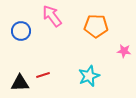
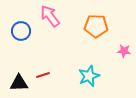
pink arrow: moved 2 px left
black triangle: moved 1 px left
